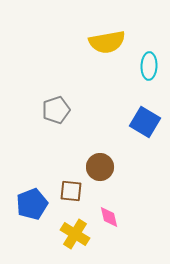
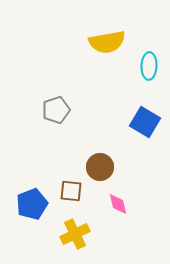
pink diamond: moved 9 px right, 13 px up
yellow cross: rotated 32 degrees clockwise
